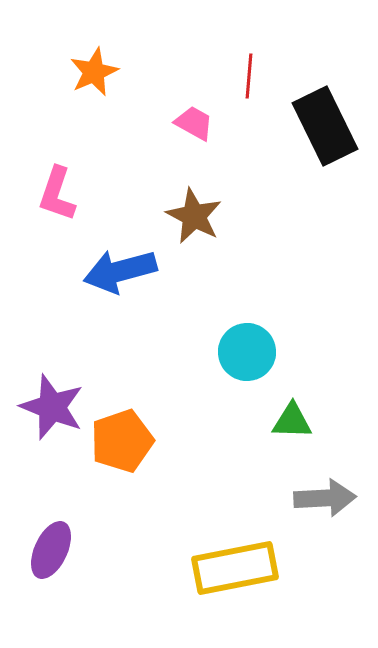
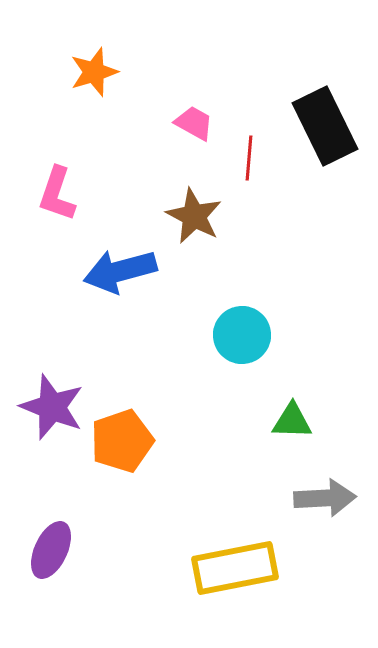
orange star: rotated 6 degrees clockwise
red line: moved 82 px down
cyan circle: moved 5 px left, 17 px up
